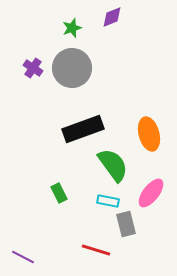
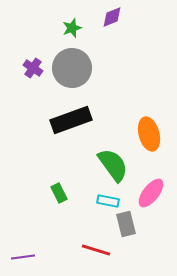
black rectangle: moved 12 px left, 9 px up
purple line: rotated 35 degrees counterclockwise
